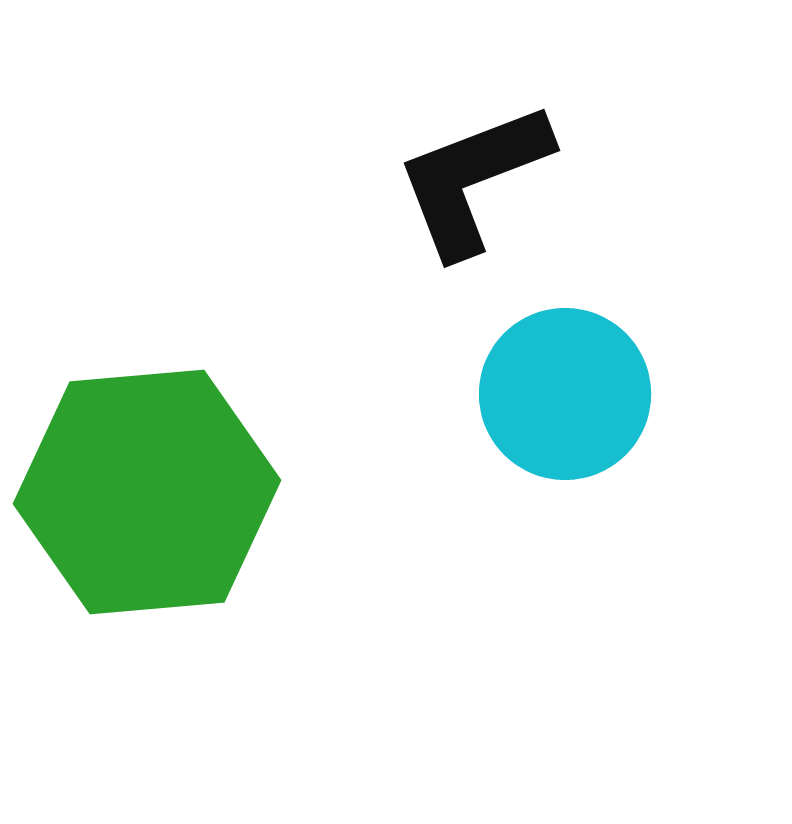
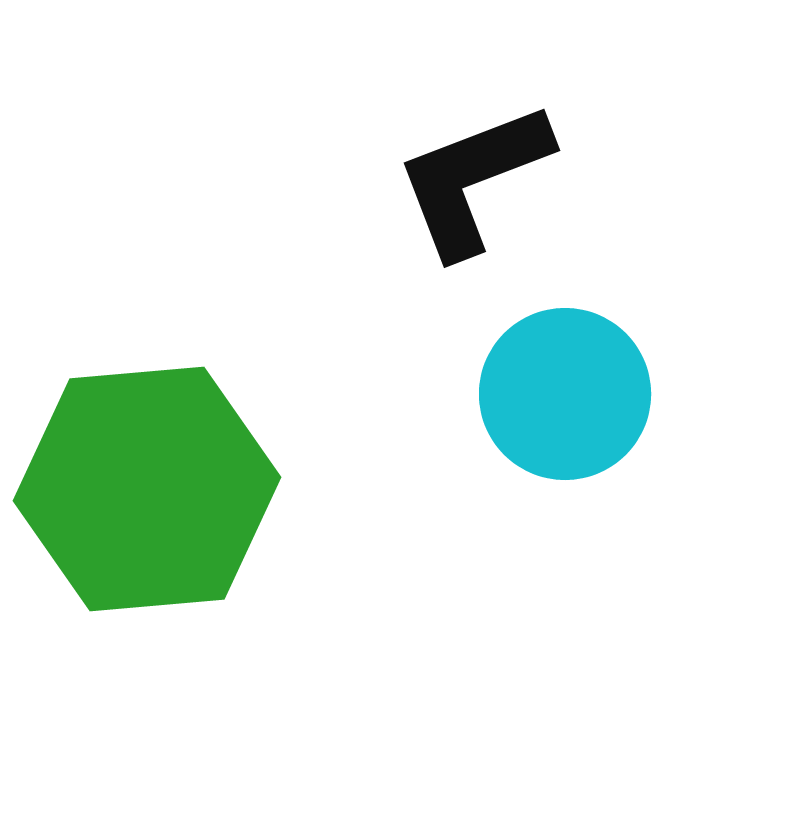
green hexagon: moved 3 px up
